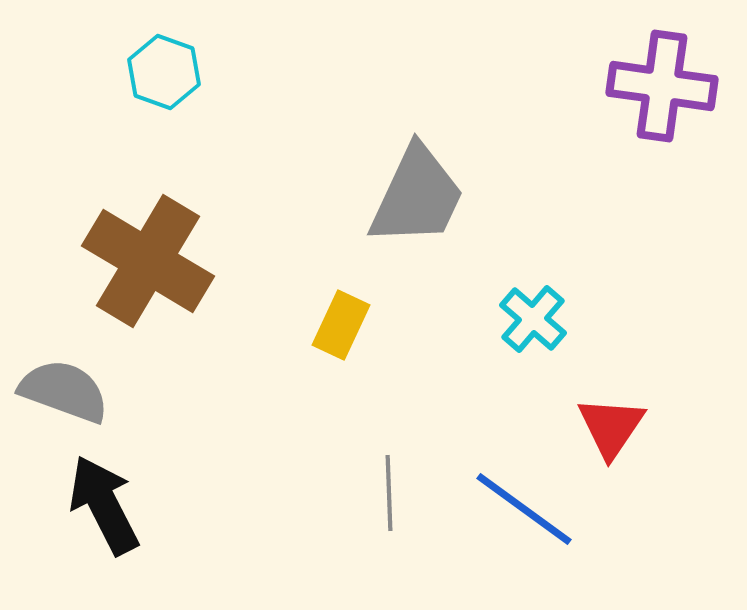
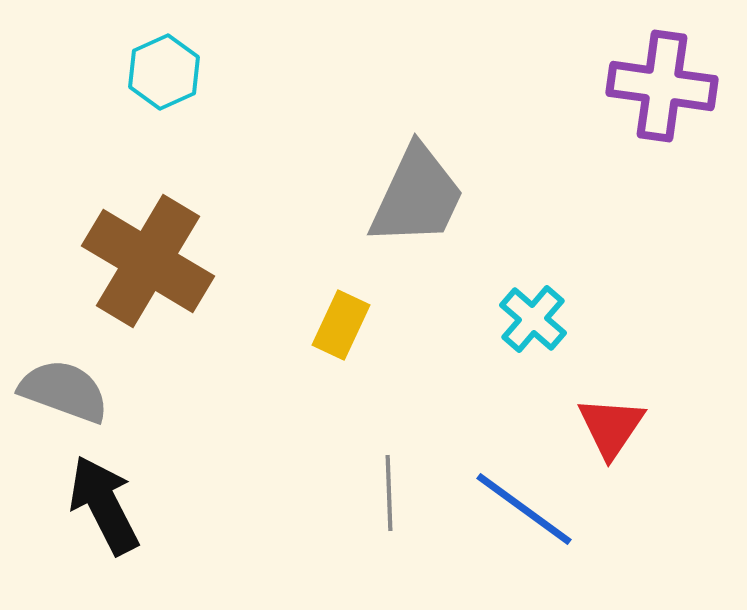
cyan hexagon: rotated 16 degrees clockwise
